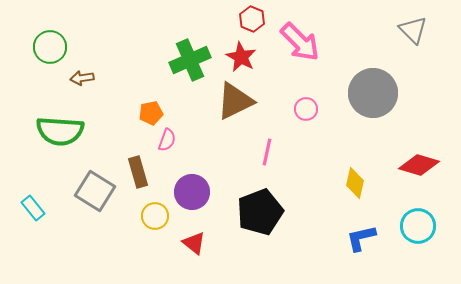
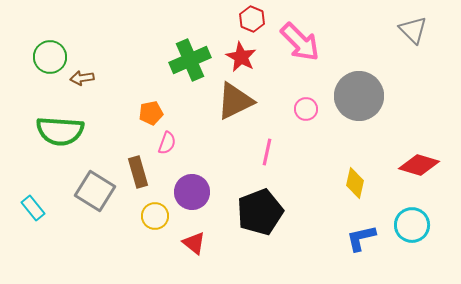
green circle: moved 10 px down
gray circle: moved 14 px left, 3 px down
pink semicircle: moved 3 px down
cyan circle: moved 6 px left, 1 px up
